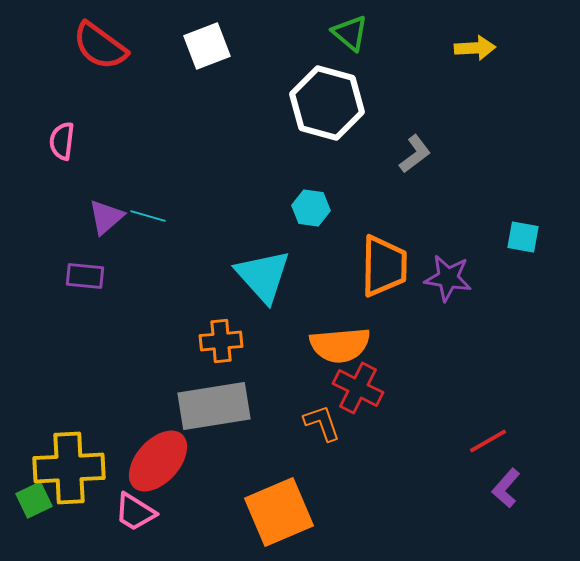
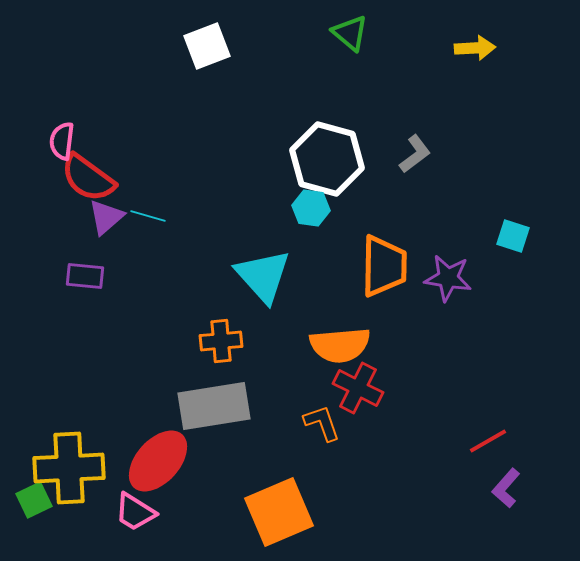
red semicircle: moved 12 px left, 132 px down
white hexagon: moved 56 px down
cyan square: moved 10 px left, 1 px up; rotated 8 degrees clockwise
